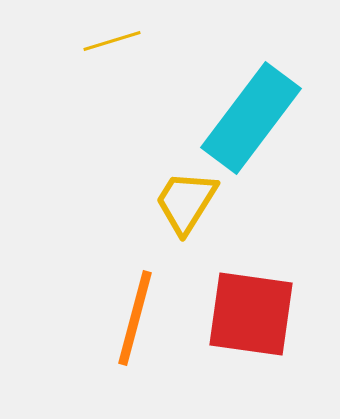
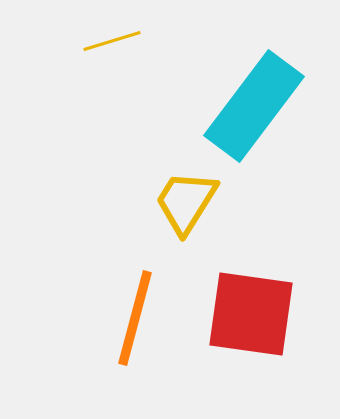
cyan rectangle: moved 3 px right, 12 px up
